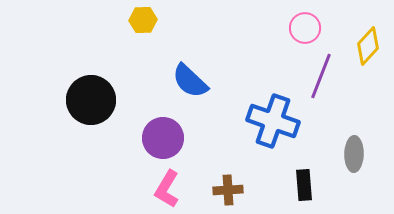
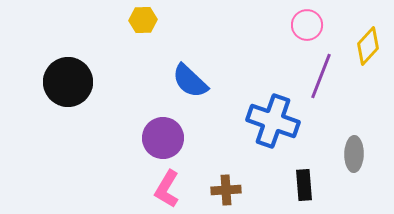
pink circle: moved 2 px right, 3 px up
black circle: moved 23 px left, 18 px up
brown cross: moved 2 px left
